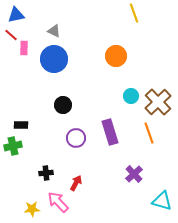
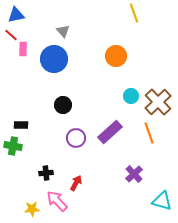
gray triangle: moved 9 px right; rotated 24 degrees clockwise
pink rectangle: moved 1 px left, 1 px down
purple rectangle: rotated 65 degrees clockwise
green cross: rotated 24 degrees clockwise
pink arrow: moved 1 px left, 1 px up
